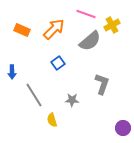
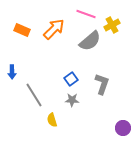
blue square: moved 13 px right, 16 px down
